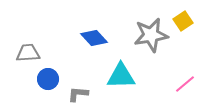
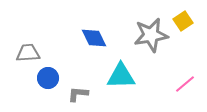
blue diamond: rotated 16 degrees clockwise
blue circle: moved 1 px up
